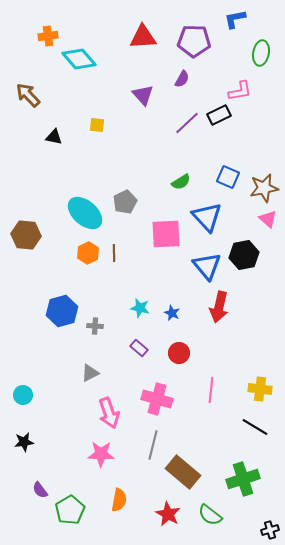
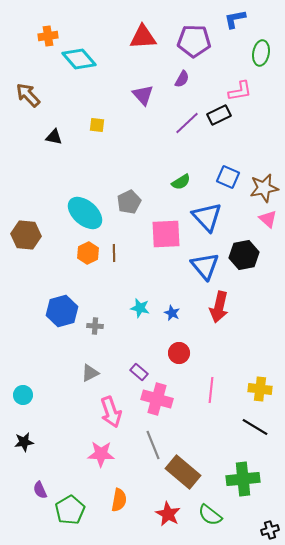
gray pentagon at (125, 202): moved 4 px right
blue triangle at (207, 266): moved 2 px left
purple rectangle at (139, 348): moved 24 px down
pink arrow at (109, 413): moved 2 px right, 1 px up
gray line at (153, 445): rotated 36 degrees counterclockwise
green cross at (243, 479): rotated 12 degrees clockwise
purple semicircle at (40, 490): rotated 12 degrees clockwise
